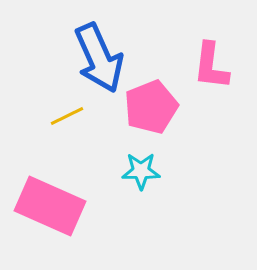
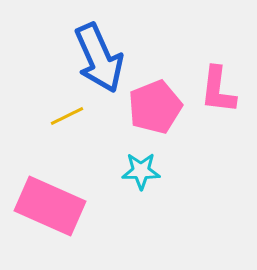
pink L-shape: moved 7 px right, 24 px down
pink pentagon: moved 4 px right
